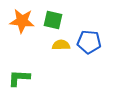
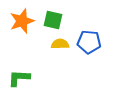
orange star: rotated 25 degrees counterclockwise
yellow semicircle: moved 1 px left, 1 px up
